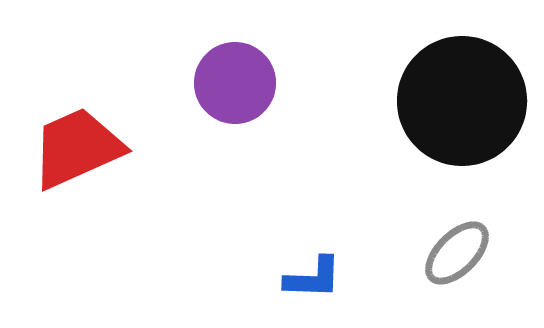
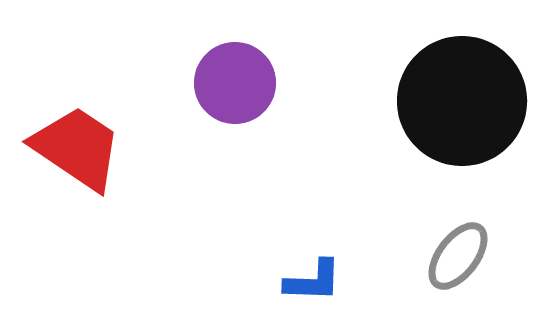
red trapezoid: rotated 58 degrees clockwise
gray ellipse: moved 1 px right, 3 px down; rotated 8 degrees counterclockwise
blue L-shape: moved 3 px down
